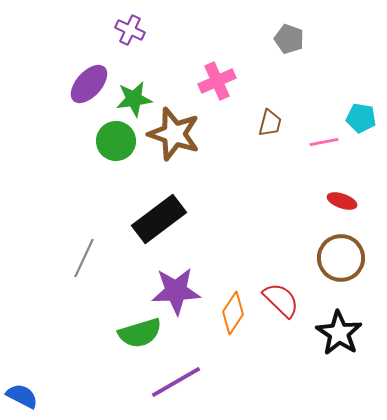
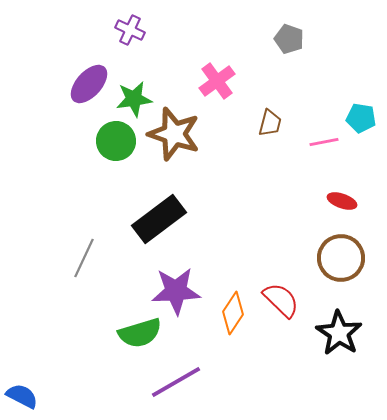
pink cross: rotated 12 degrees counterclockwise
